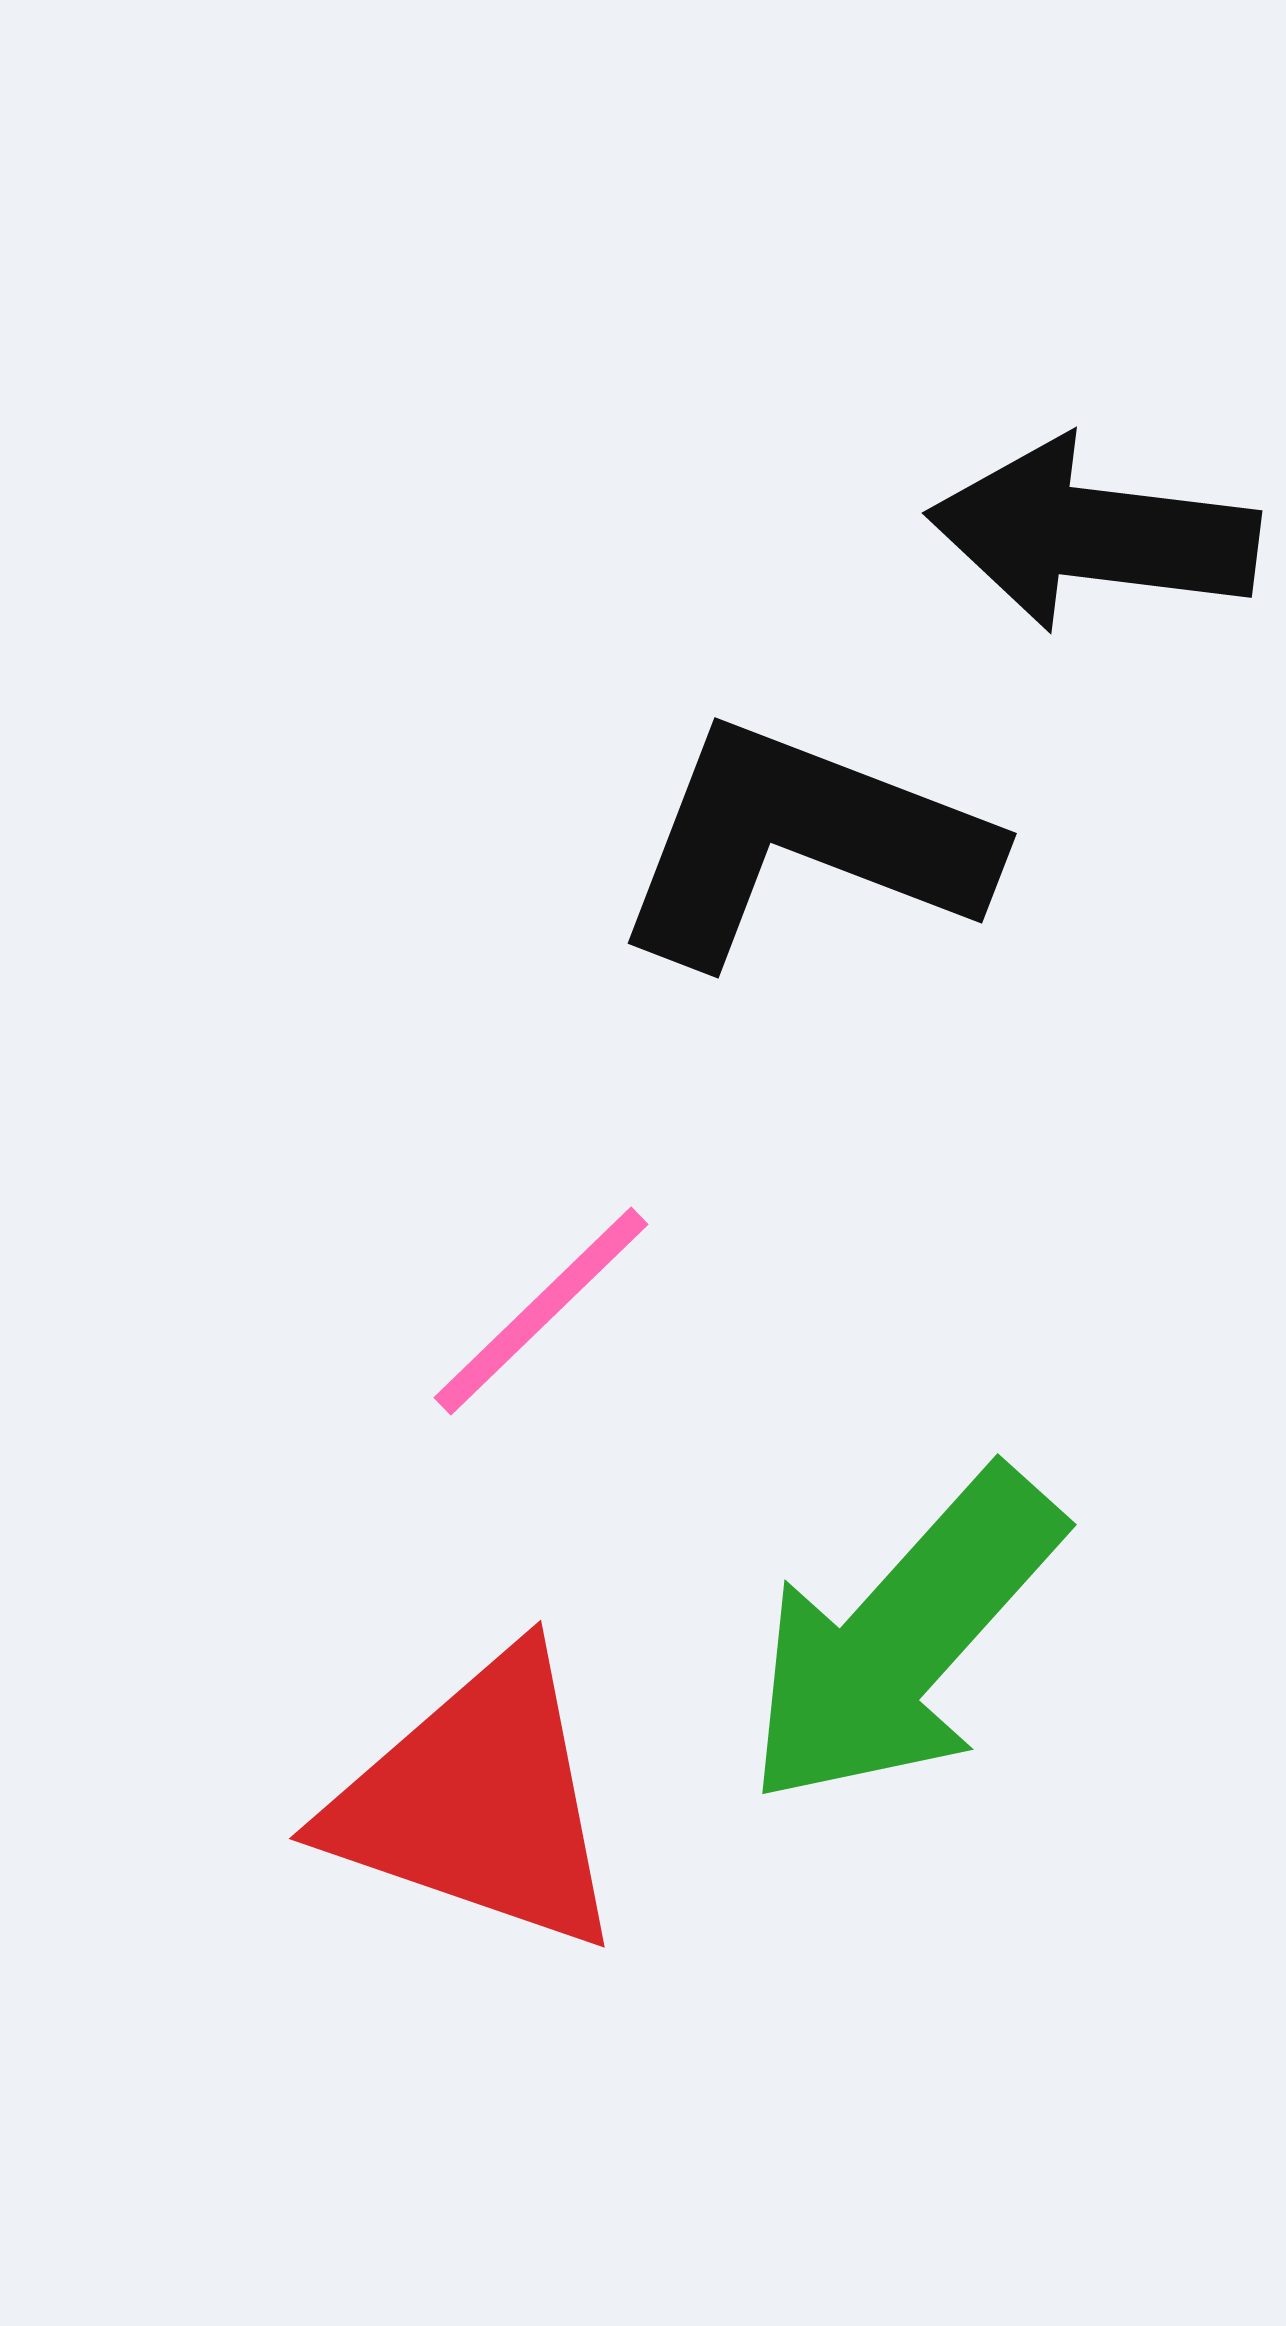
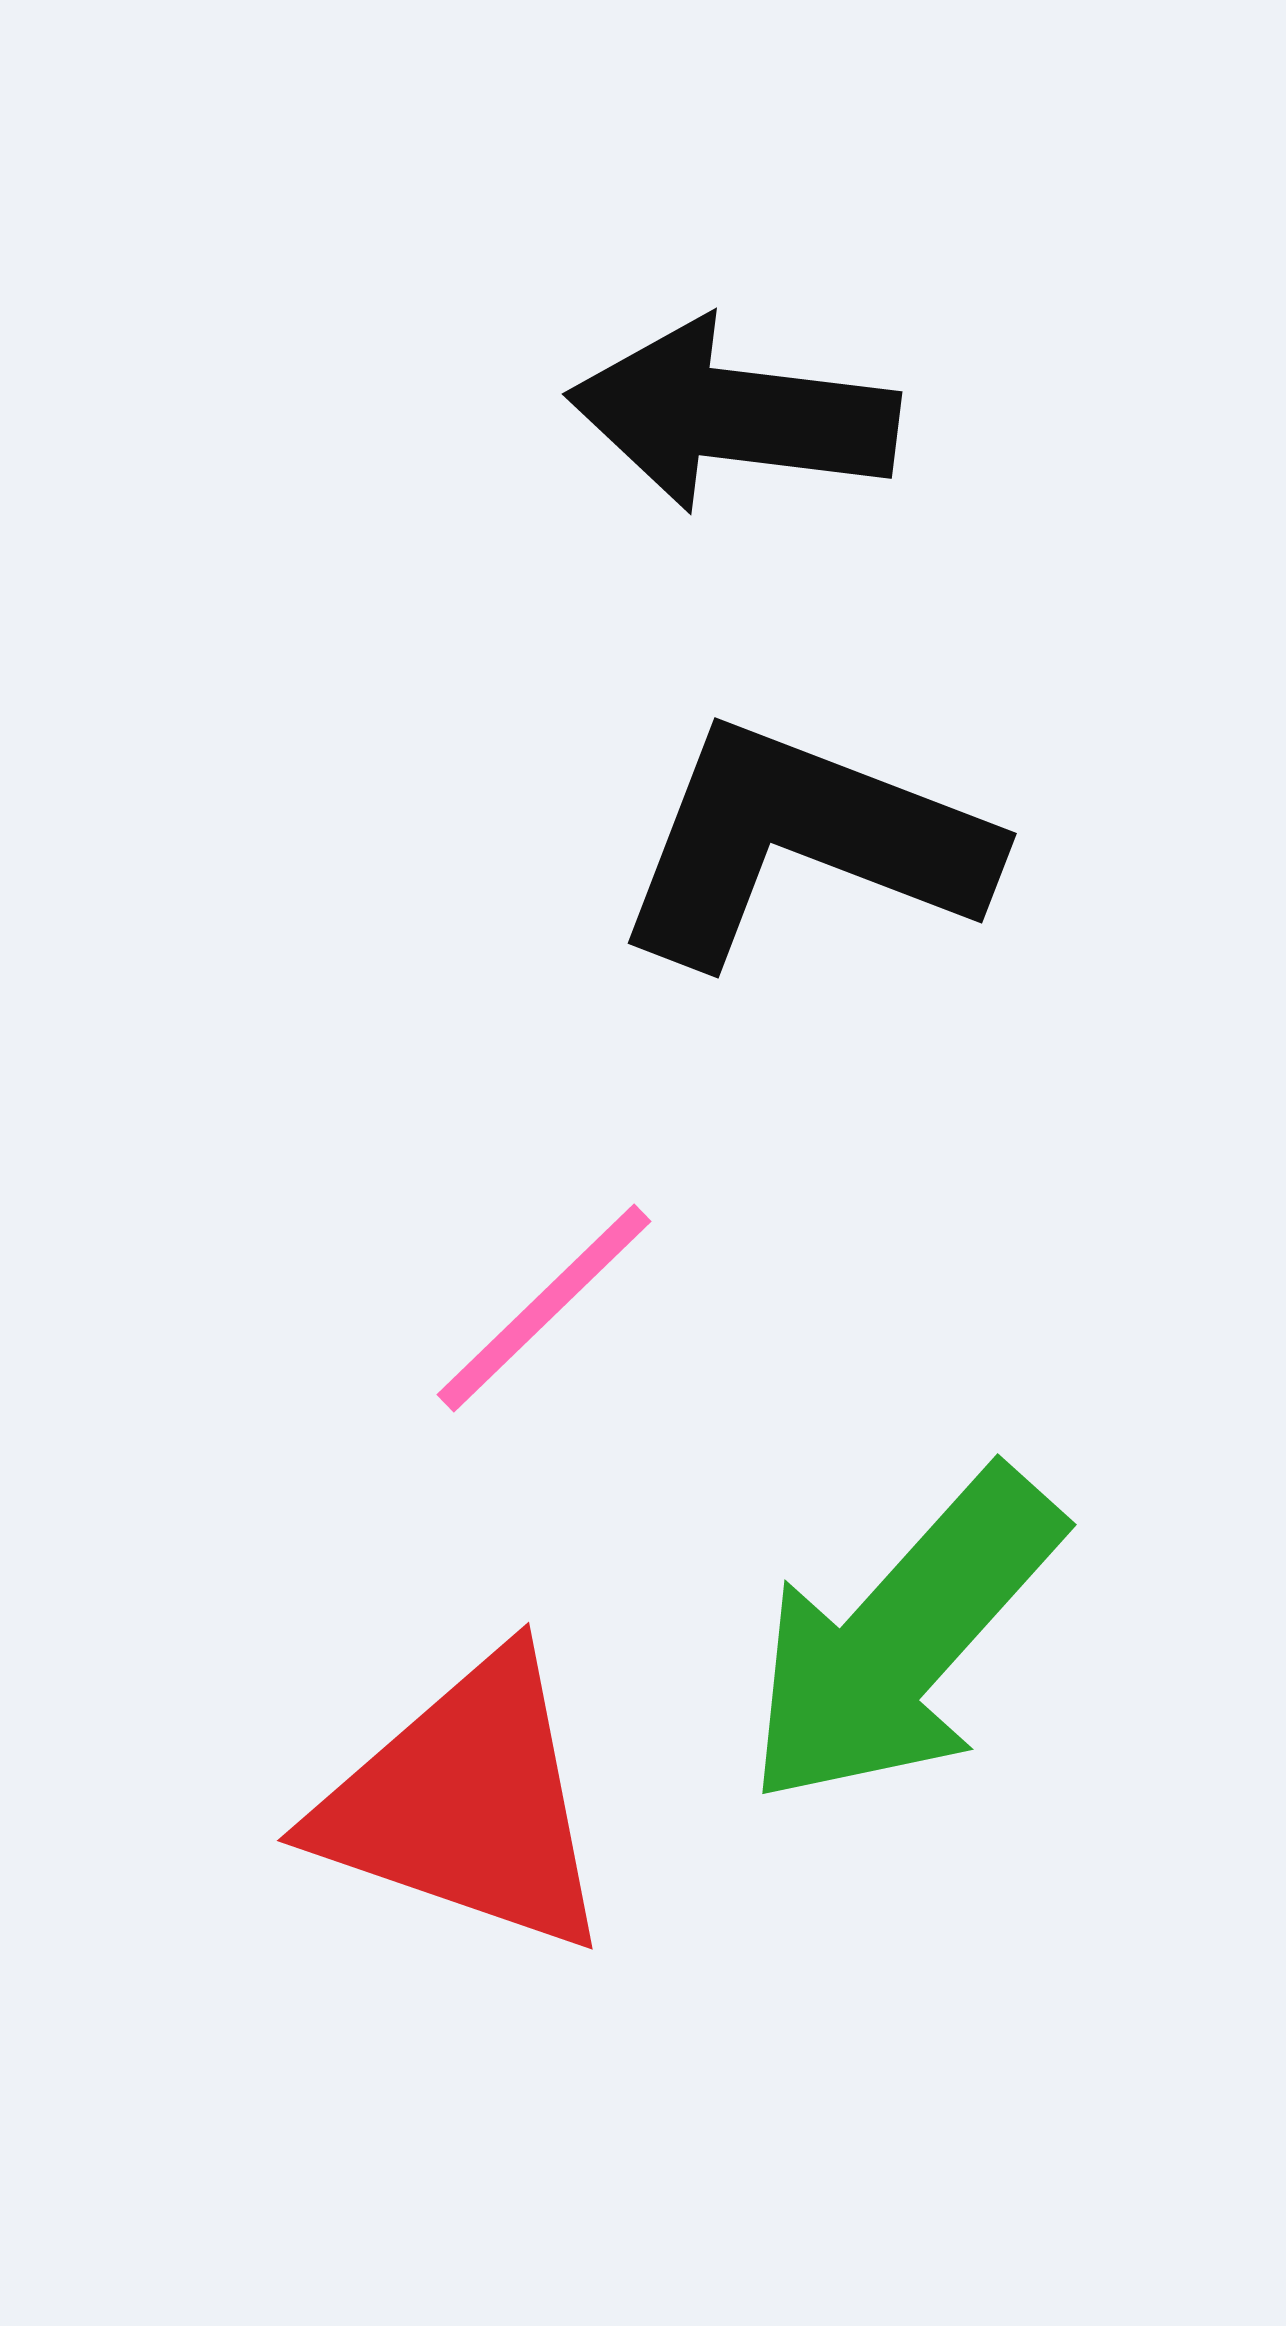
black arrow: moved 360 px left, 119 px up
pink line: moved 3 px right, 3 px up
red triangle: moved 12 px left, 2 px down
